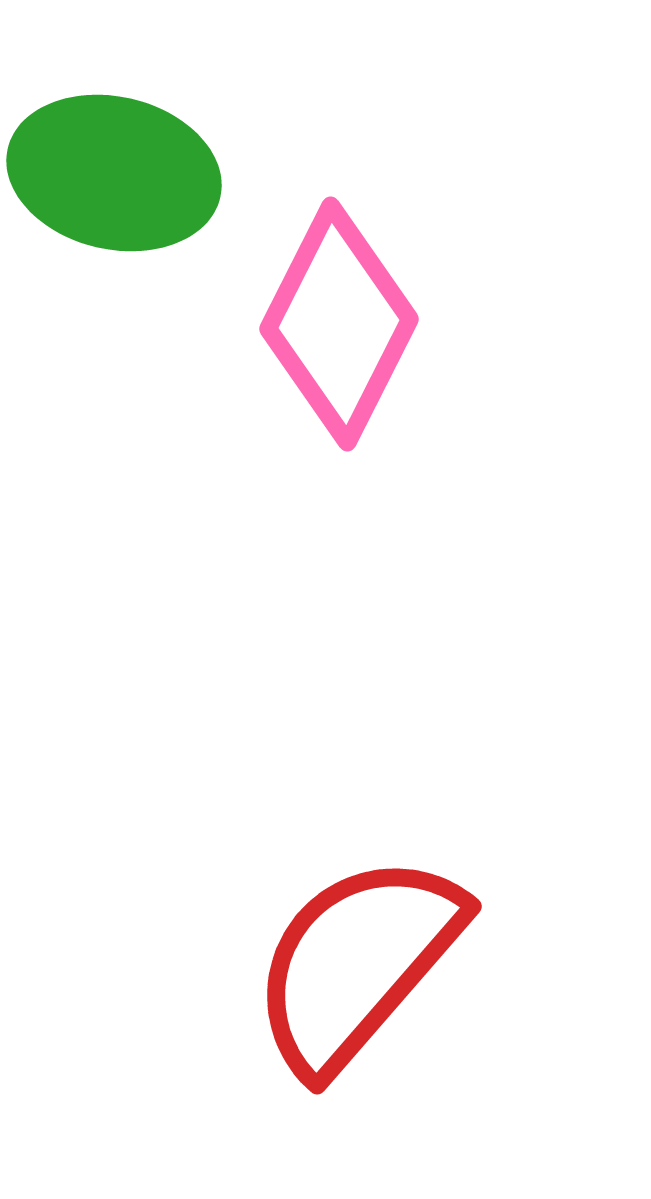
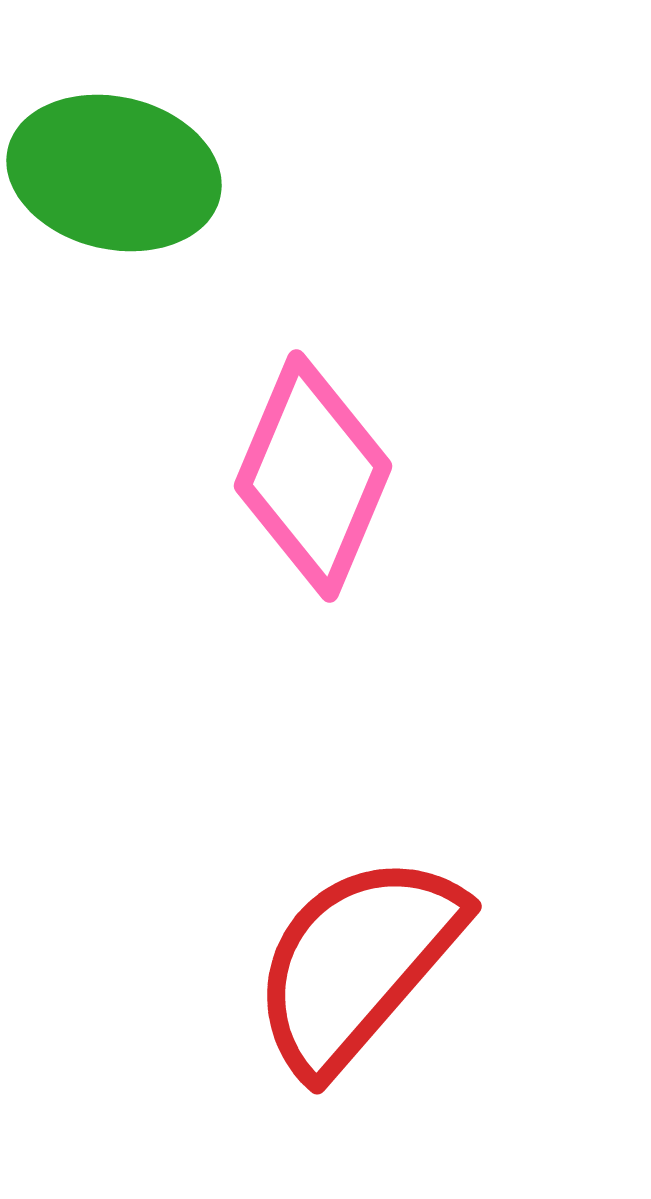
pink diamond: moved 26 px left, 152 px down; rotated 4 degrees counterclockwise
